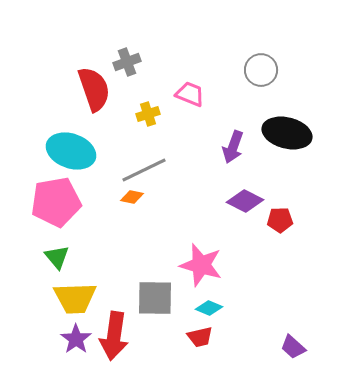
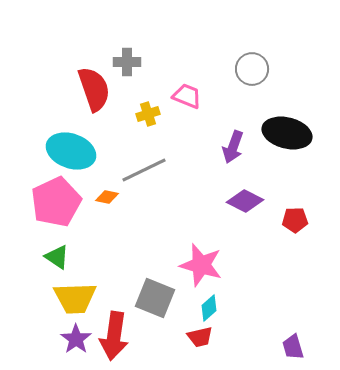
gray cross: rotated 20 degrees clockwise
gray circle: moved 9 px left, 1 px up
pink trapezoid: moved 3 px left, 2 px down
orange diamond: moved 25 px left
pink pentagon: rotated 15 degrees counterclockwise
red pentagon: moved 15 px right
green triangle: rotated 16 degrees counterclockwise
gray square: rotated 21 degrees clockwise
cyan diamond: rotated 64 degrees counterclockwise
purple trapezoid: rotated 32 degrees clockwise
